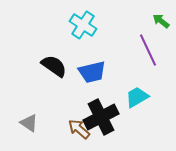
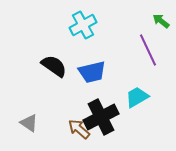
cyan cross: rotated 28 degrees clockwise
